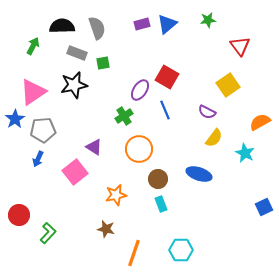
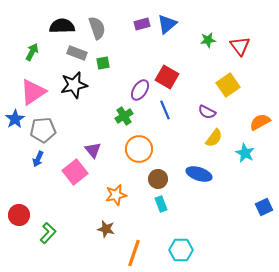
green star: moved 20 px down
green arrow: moved 1 px left, 6 px down
purple triangle: moved 1 px left, 3 px down; rotated 18 degrees clockwise
